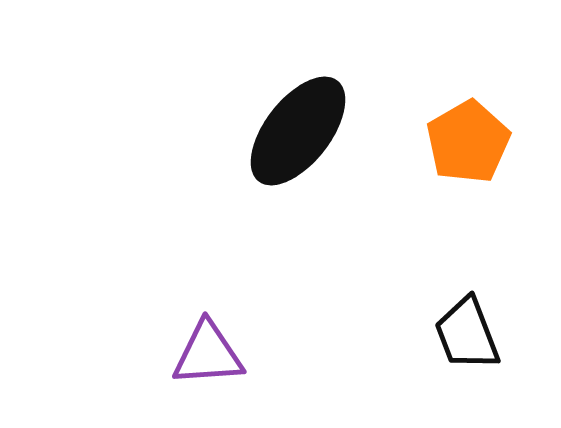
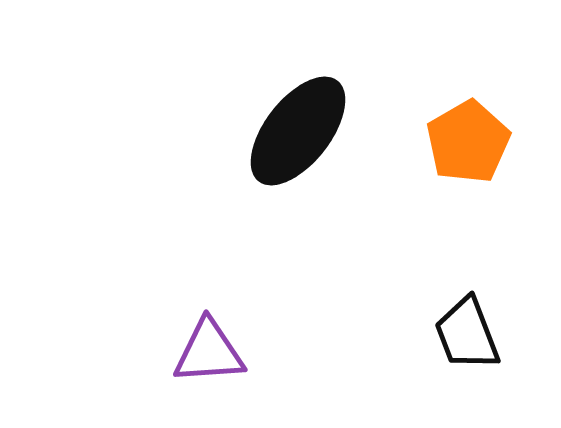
purple triangle: moved 1 px right, 2 px up
